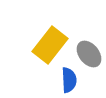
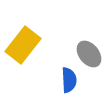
yellow rectangle: moved 27 px left
